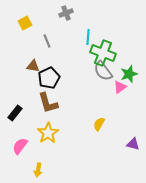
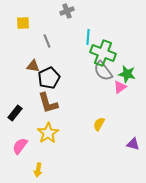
gray cross: moved 1 px right, 2 px up
yellow square: moved 2 px left; rotated 24 degrees clockwise
green star: moved 2 px left; rotated 30 degrees clockwise
